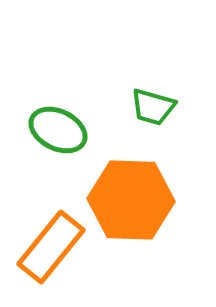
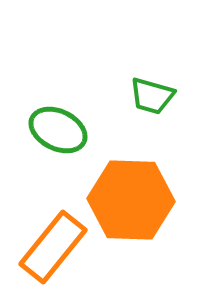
green trapezoid: moved 1 px left, 11 px up
orange rectangle: moved 2 px right
